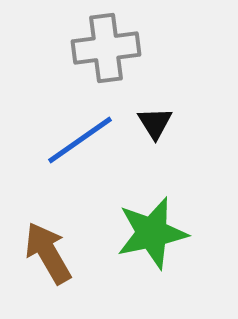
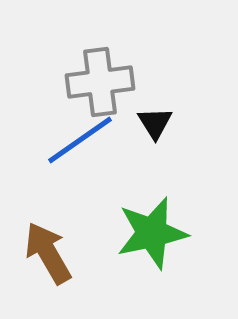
gray cross: moved 6 px left, 34 px down
